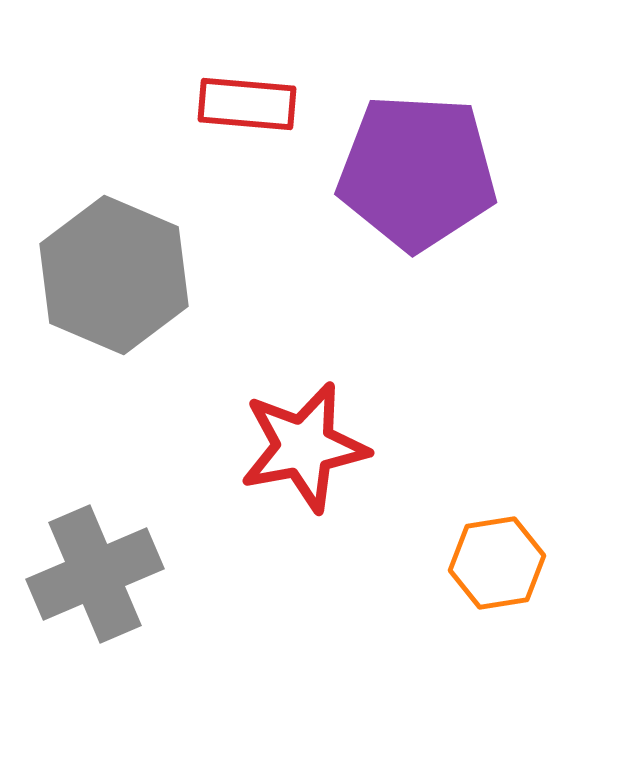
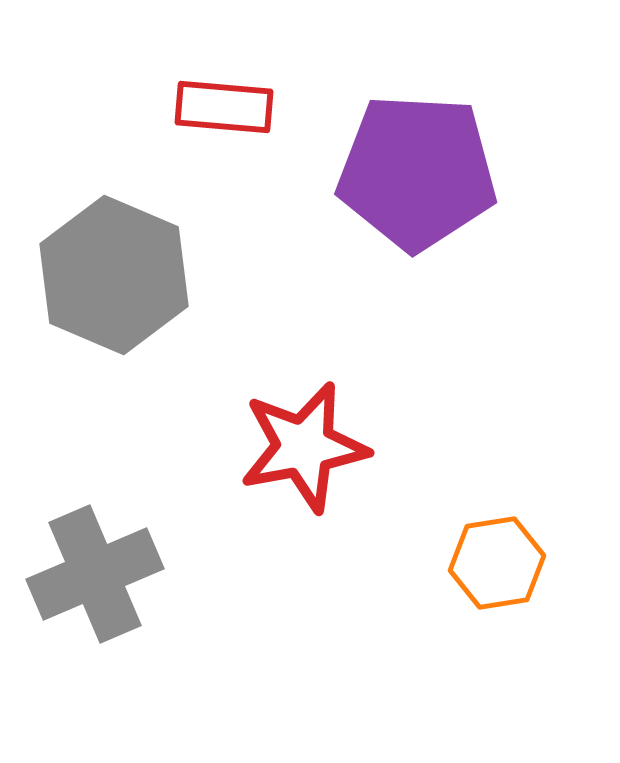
red rectangle: moved 23 px left, 3 px down
